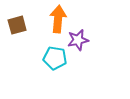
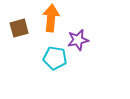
orange arrow: moved 7 px left, 1 px up
brown square: moved 2 px right, 3 px down
